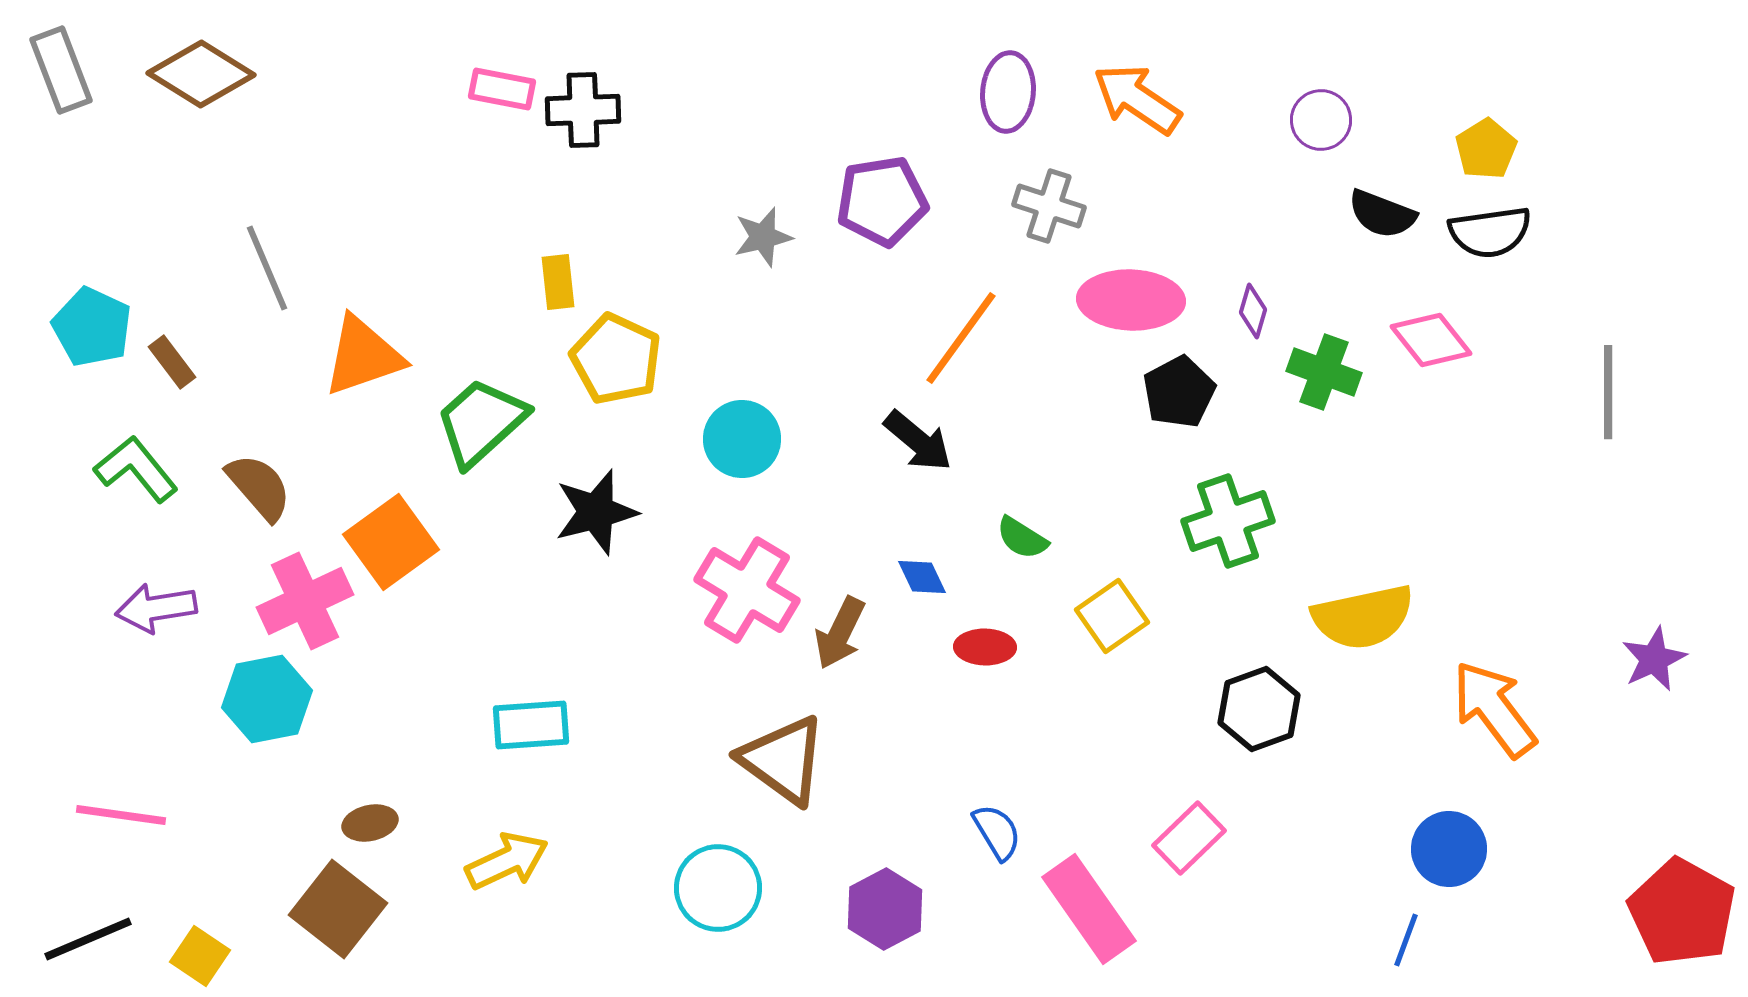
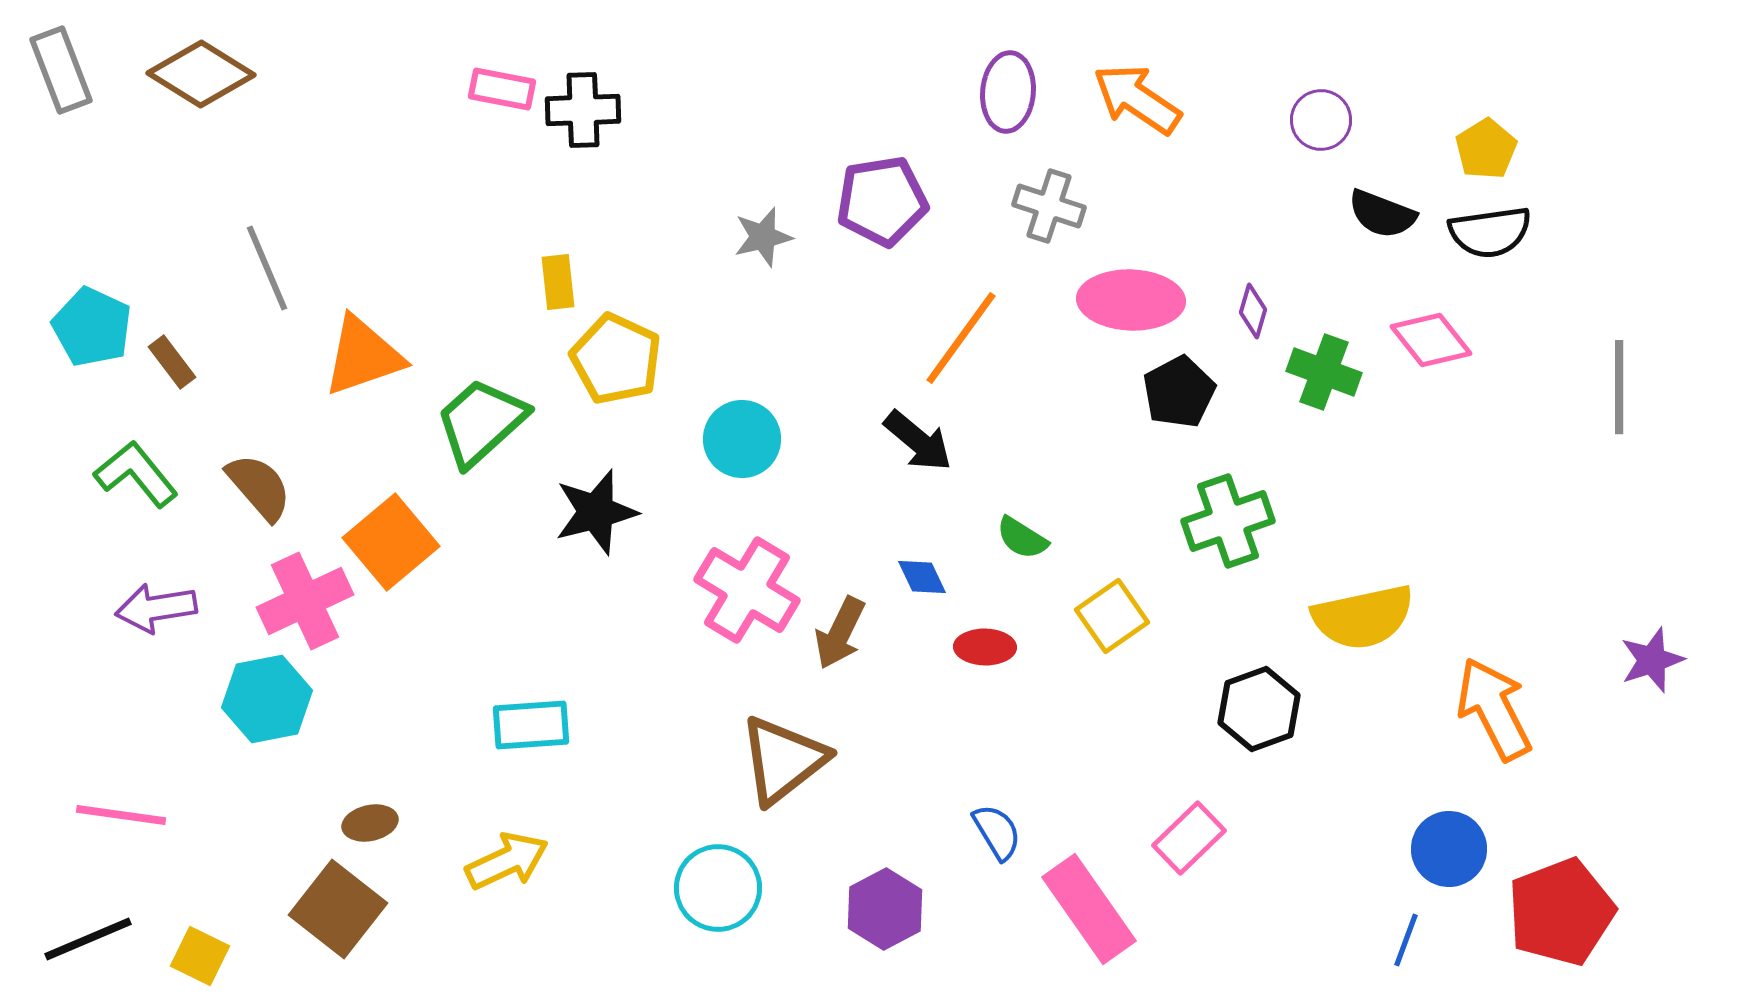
gray line at (1608, 392): moved 11 px right, 5 px up
green L-shape at (136, 469): moved 5 px down
orange square at (391, 542): rotated 4 degrees counterclockwise
purple star at (1654, 659): moved 2 px left, 1 px down; rotated 6 degrees clockwise
orange arrow at (1494, 709): rotated 10 degrees clockwise
brown triangle at (783, 760): rotated 46 degrees clockwise
red pentagon at (1682, 912): moved 121 px left; rotated 22 degrees clockwise
yellow square at (200, 956): rotated 8 degrees counterclockwise
